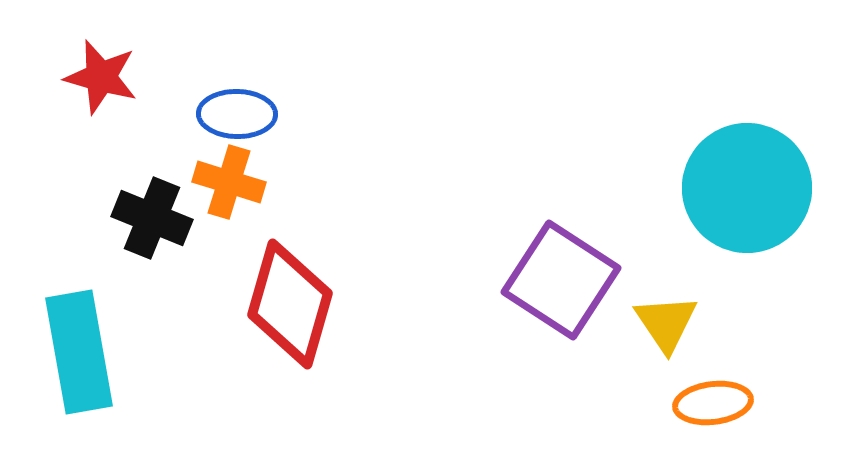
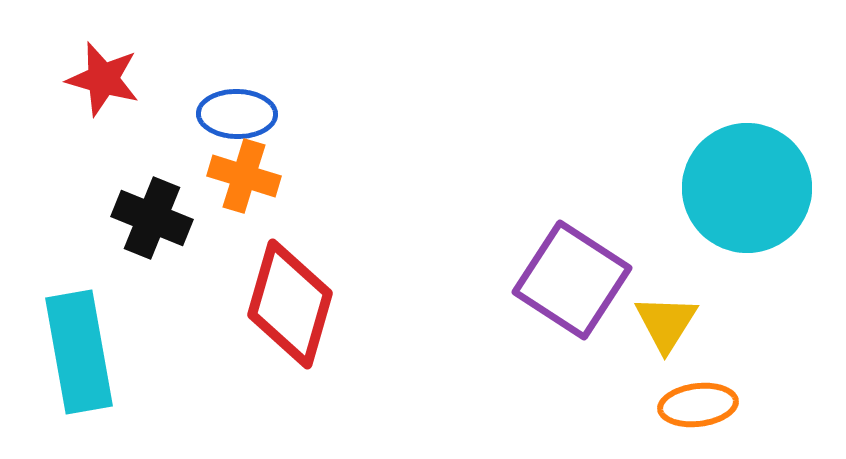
red star: moved 2 px right, 2 px down
orange cross: moved 15 px right, 6 px up
purple square: moved 11 px right
yellow triangle: rotated 6 degrees clockwise
orange ellipse: moved 15 px left, 2 px down
